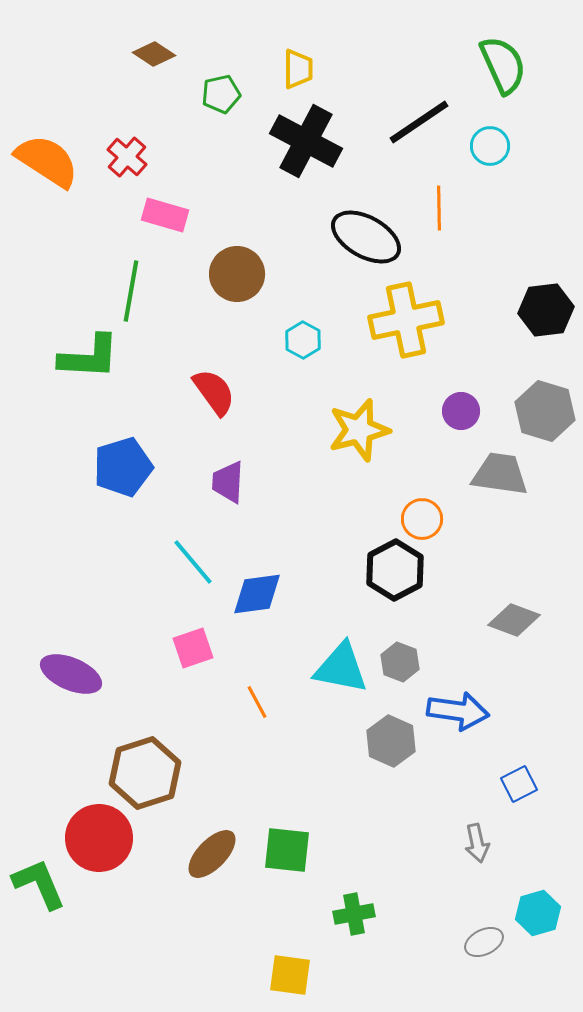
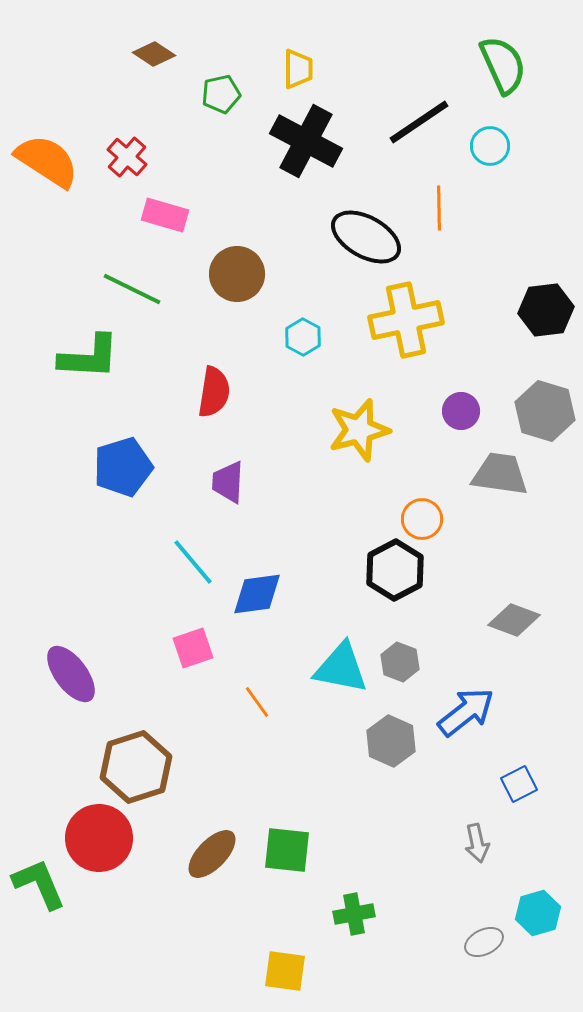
green line at (131, 291): moved 1 px right, 2 px up; rotated 74 degrees counterclockwise
cyan hexagon at (303, 340): moved 3 px up
red semicircle at (214, 392): rotated 45 degrees clockwise
purple ellipse at (71, 674): rotated 30 degrees clockwise
orange line at (257, 702): rotated 8 degrees counterclockwise
blue arrow at (458, 711): moved 8 px right, 1 px down; rotated 46 degrees counterclockwise
brown hexagon at (145, 773): moved 9 px left, 6 px up
yellow square at (290, 975): moved 5 px left, 4 px up
